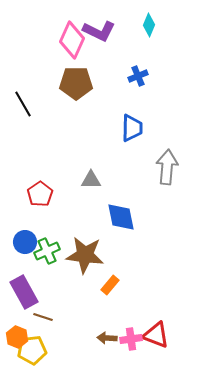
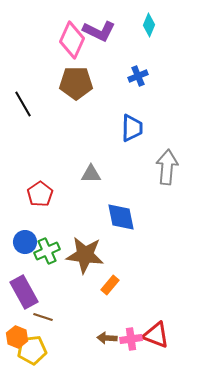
gray triangle: moved 6 px up
